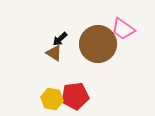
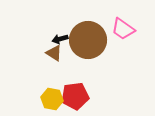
black arrow: rotated 28 degrees clockwise
brown circle: moved 10 px left, 4 px up
